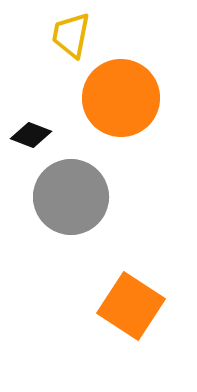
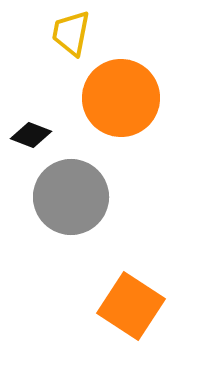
yellow trapezoid: moved 2 px up
